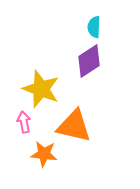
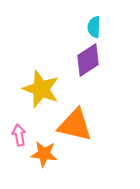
purple diamond: moved 1 px left, 1 px up
pink arrow: moved 5 px left, 13 px down
orange triangle: moved 1 px right, 1 px up
